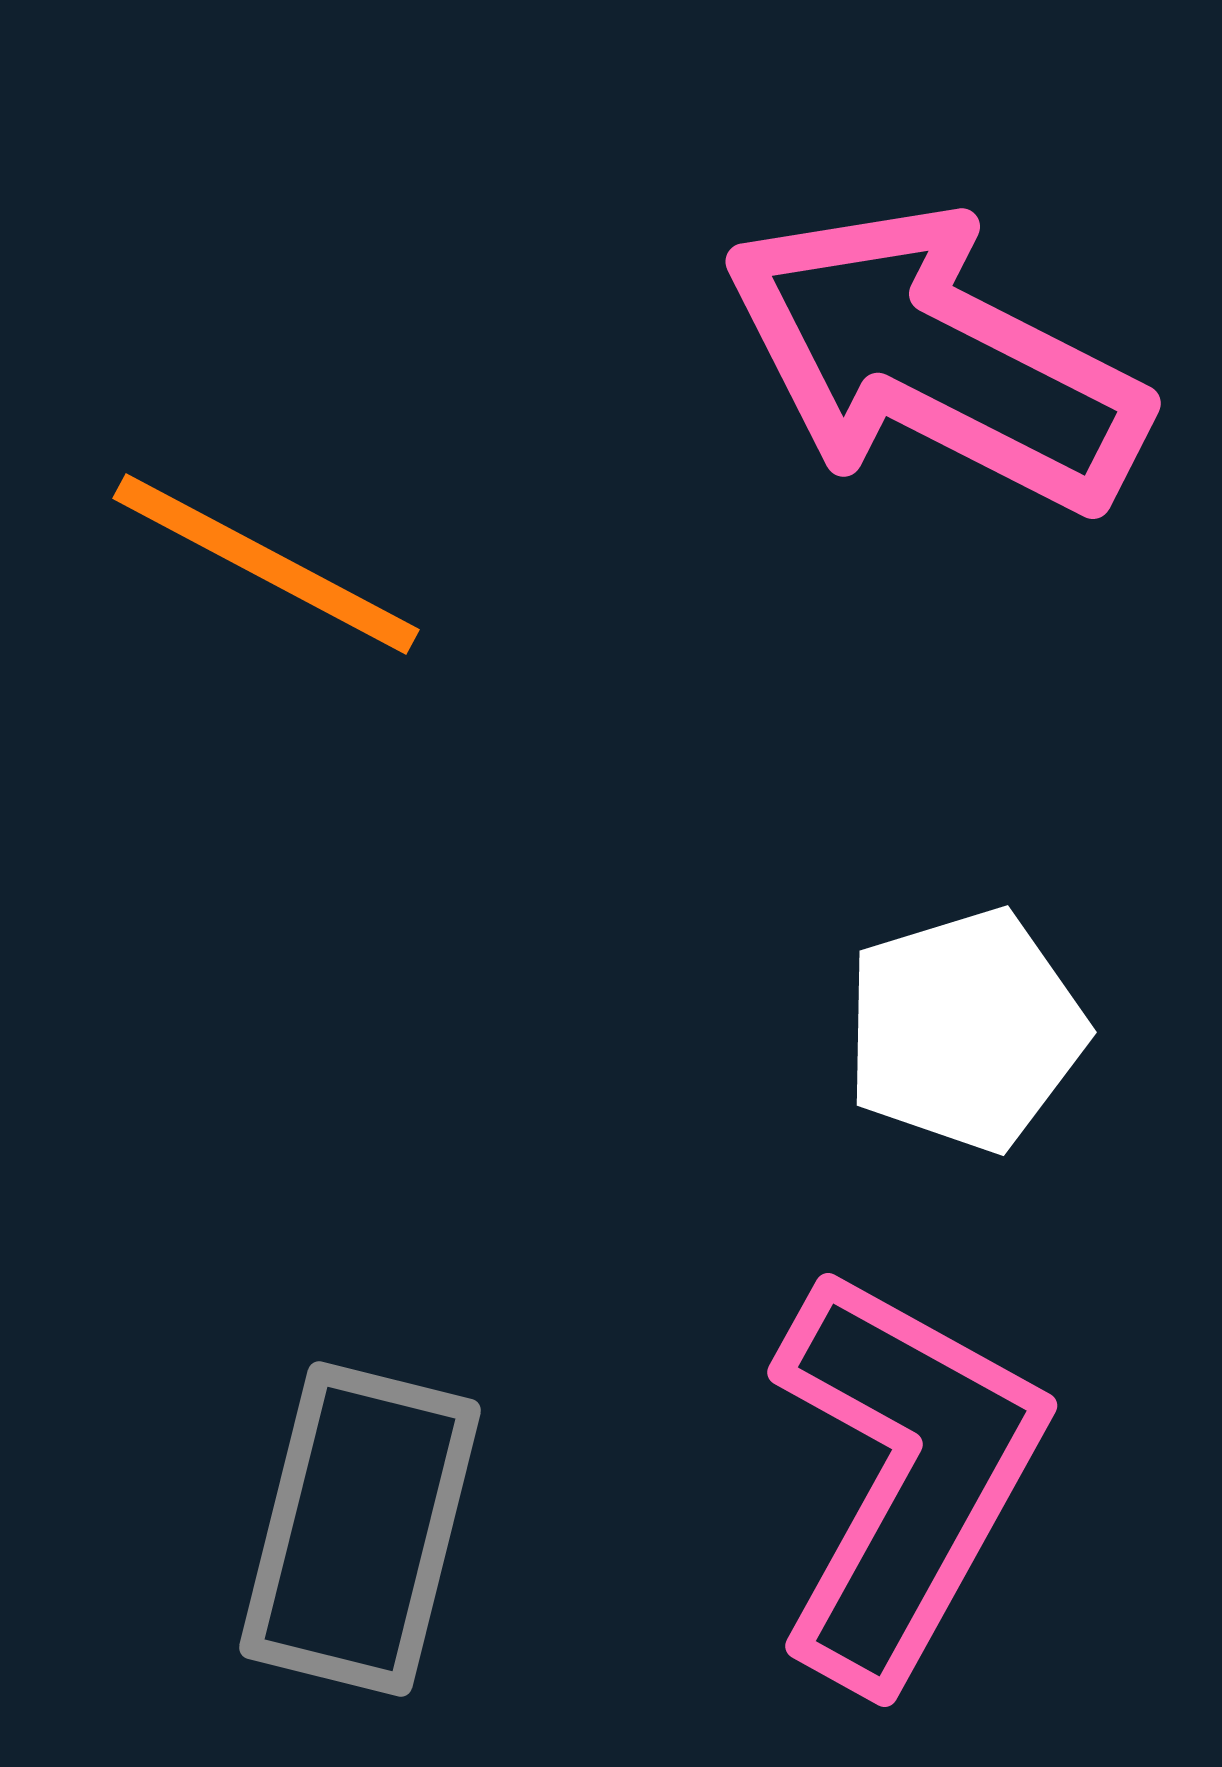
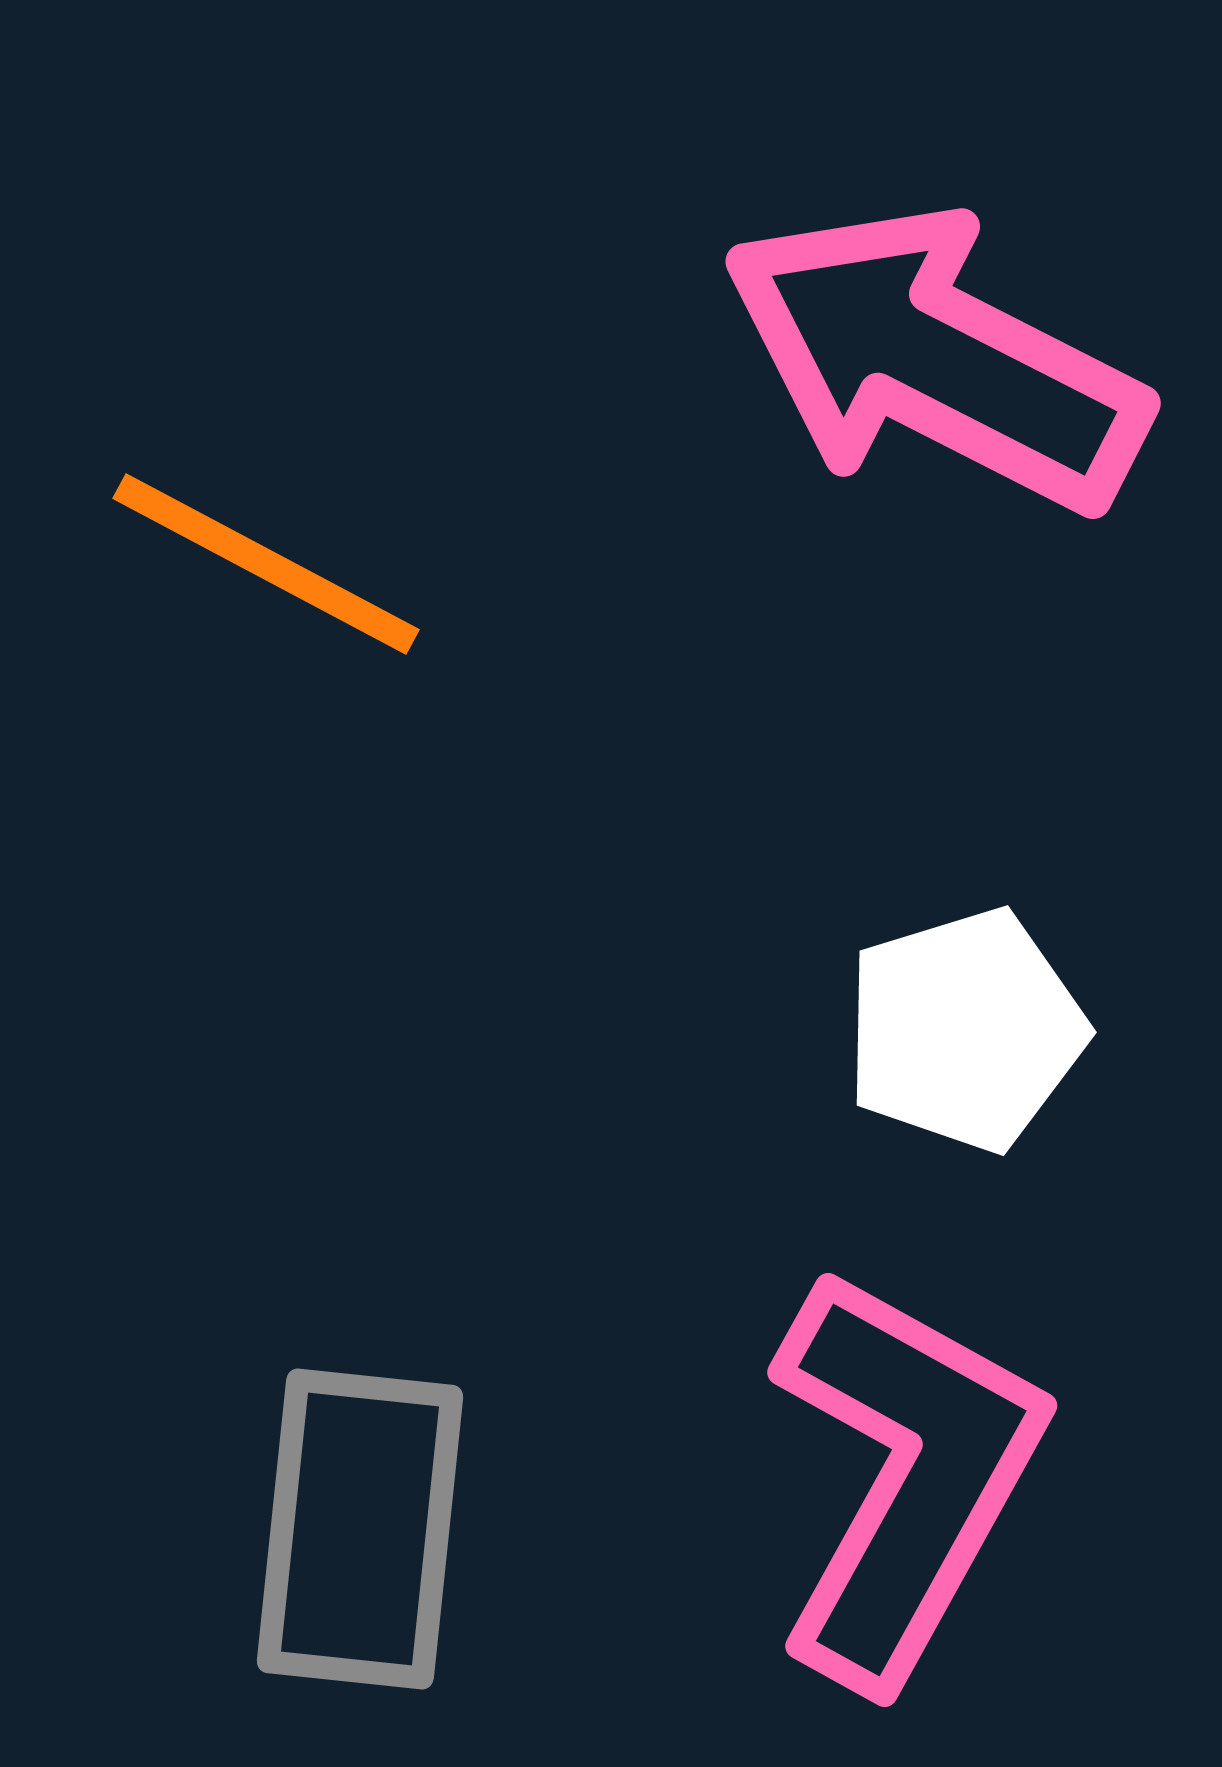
gray rectangle: rotated 8 degrees counterclockwise
